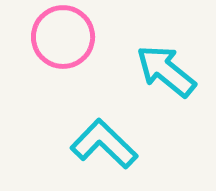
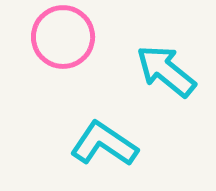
cyan L-shape: rotated 10 degrees counterclockwise
